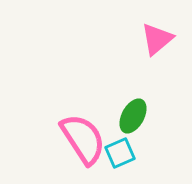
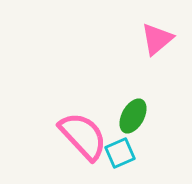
pink semicircle: moved 3 px up; rotated 10 degrees counterclockwise
